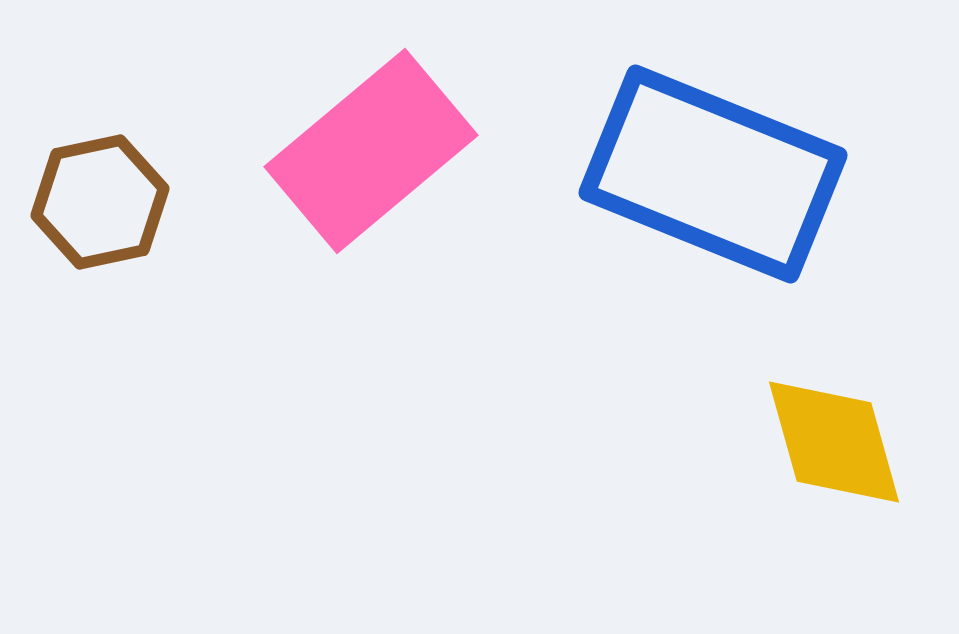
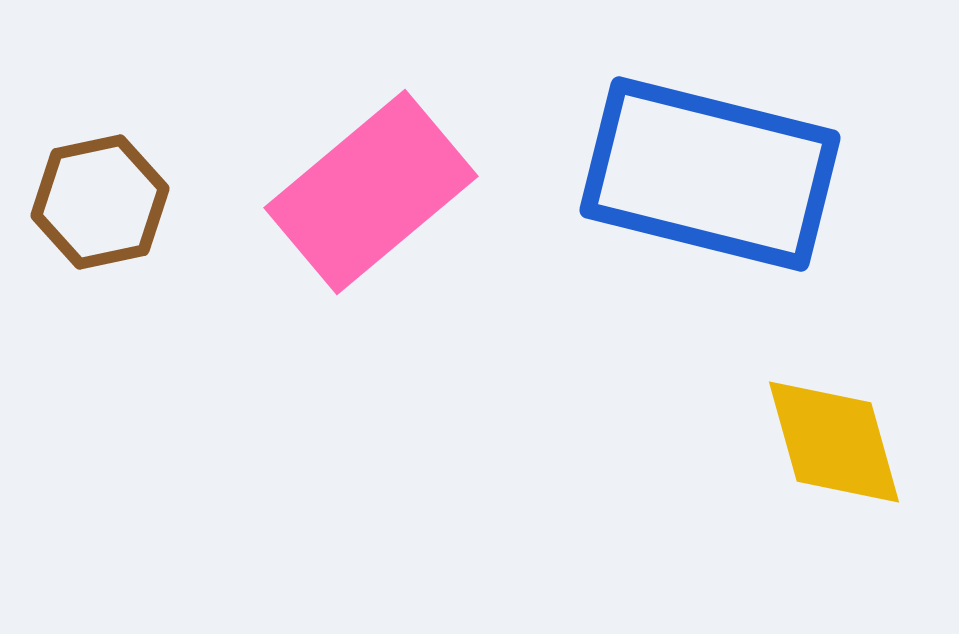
pink rectangle: moved 41 px down
blue rectangle: moved 3 px left; rotated 8 degrees counterclockwise
